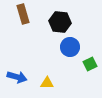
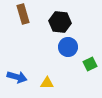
blue circle: moved 2 px left
